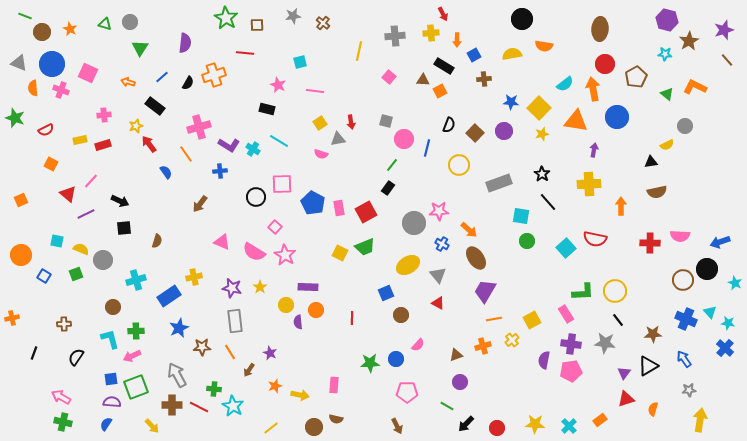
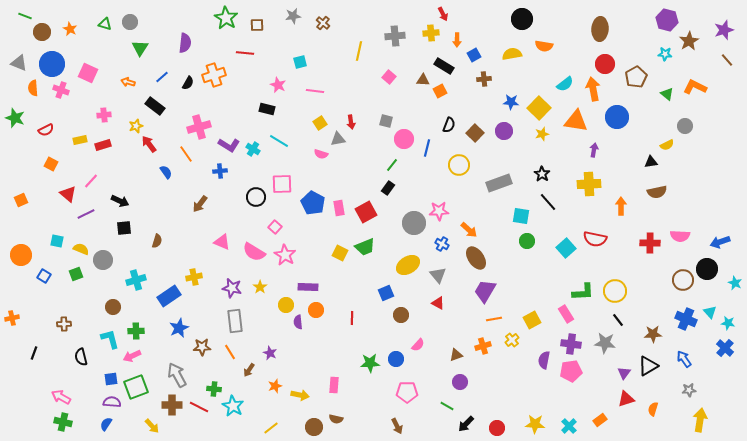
black semicircle at (76, 357): moved 5 px right; rotated 48 degrees counterclockwise
